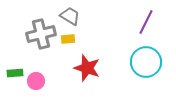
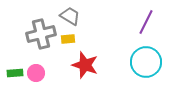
red star: moved 2 px left, 3 px up
pink circle: moved 8 px up
